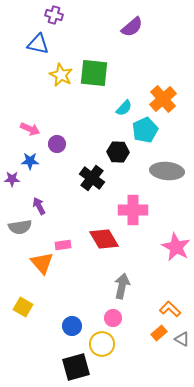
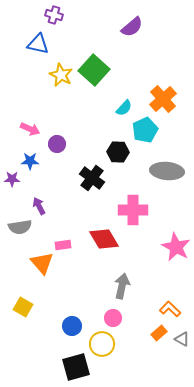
green square: moved 3 px up; rotated 36 degrees clockwise
